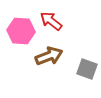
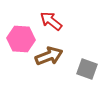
pink hexagon: moved 8 px down
